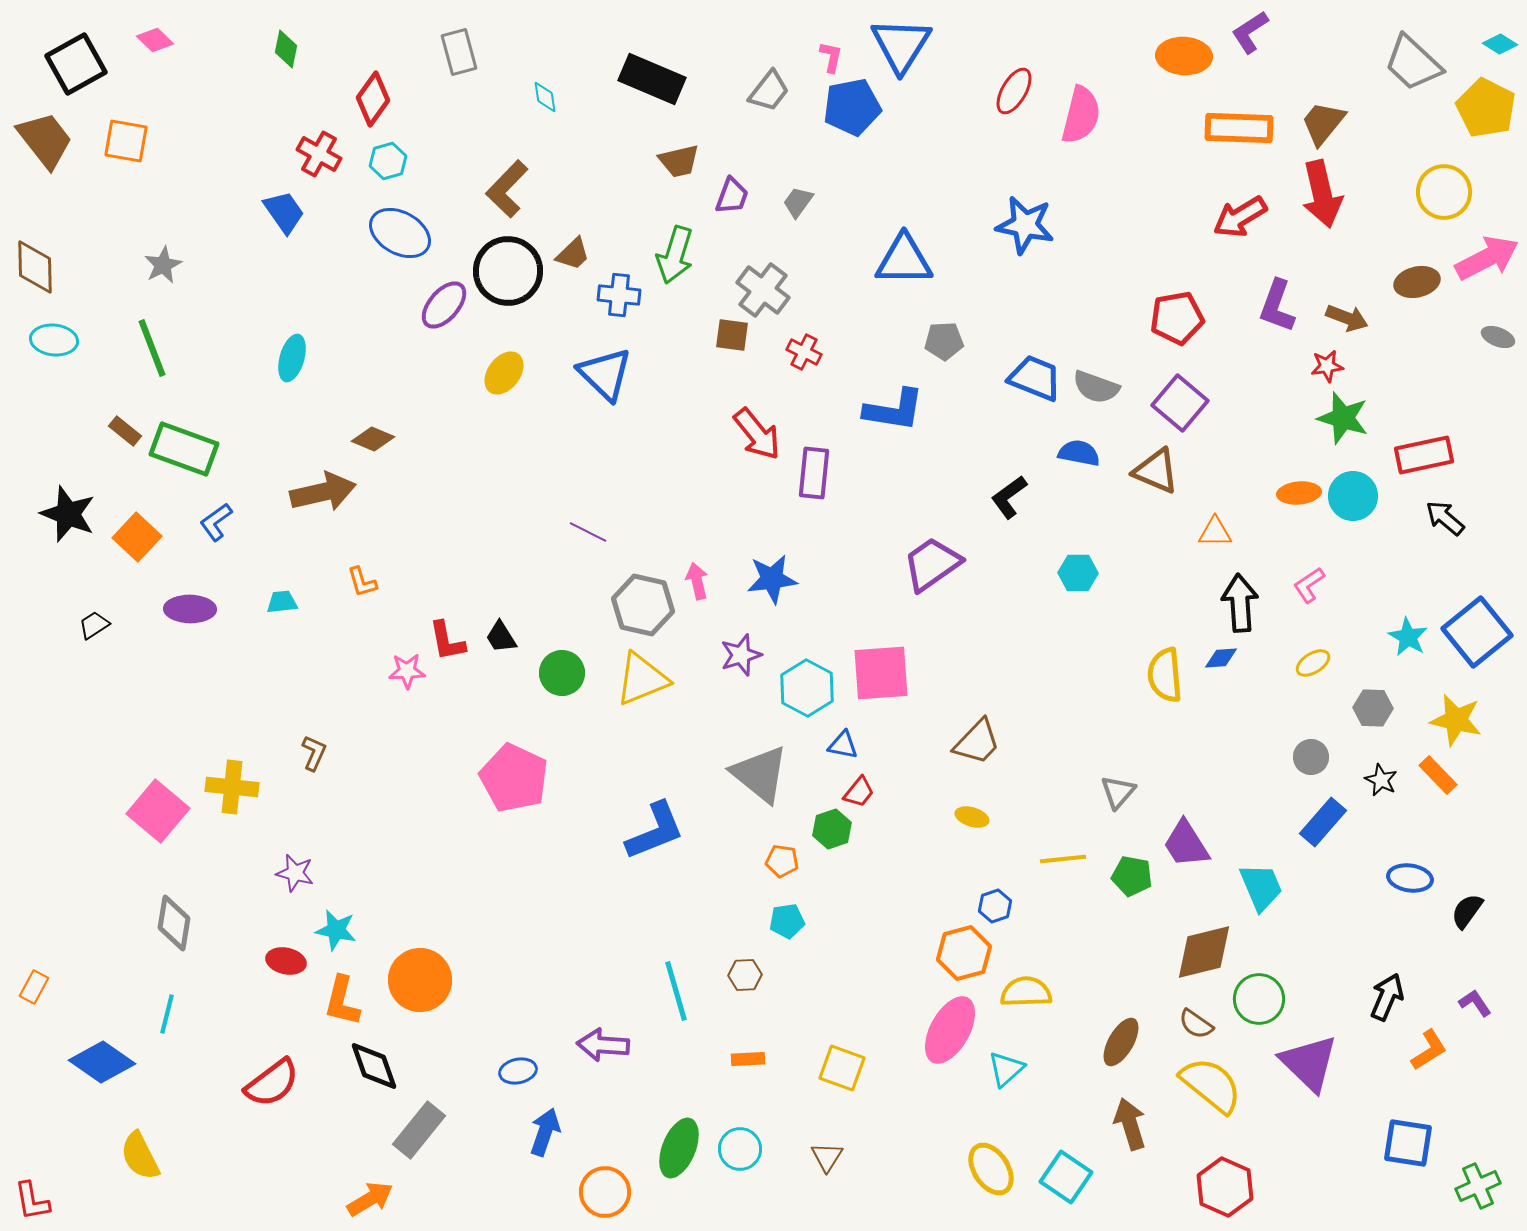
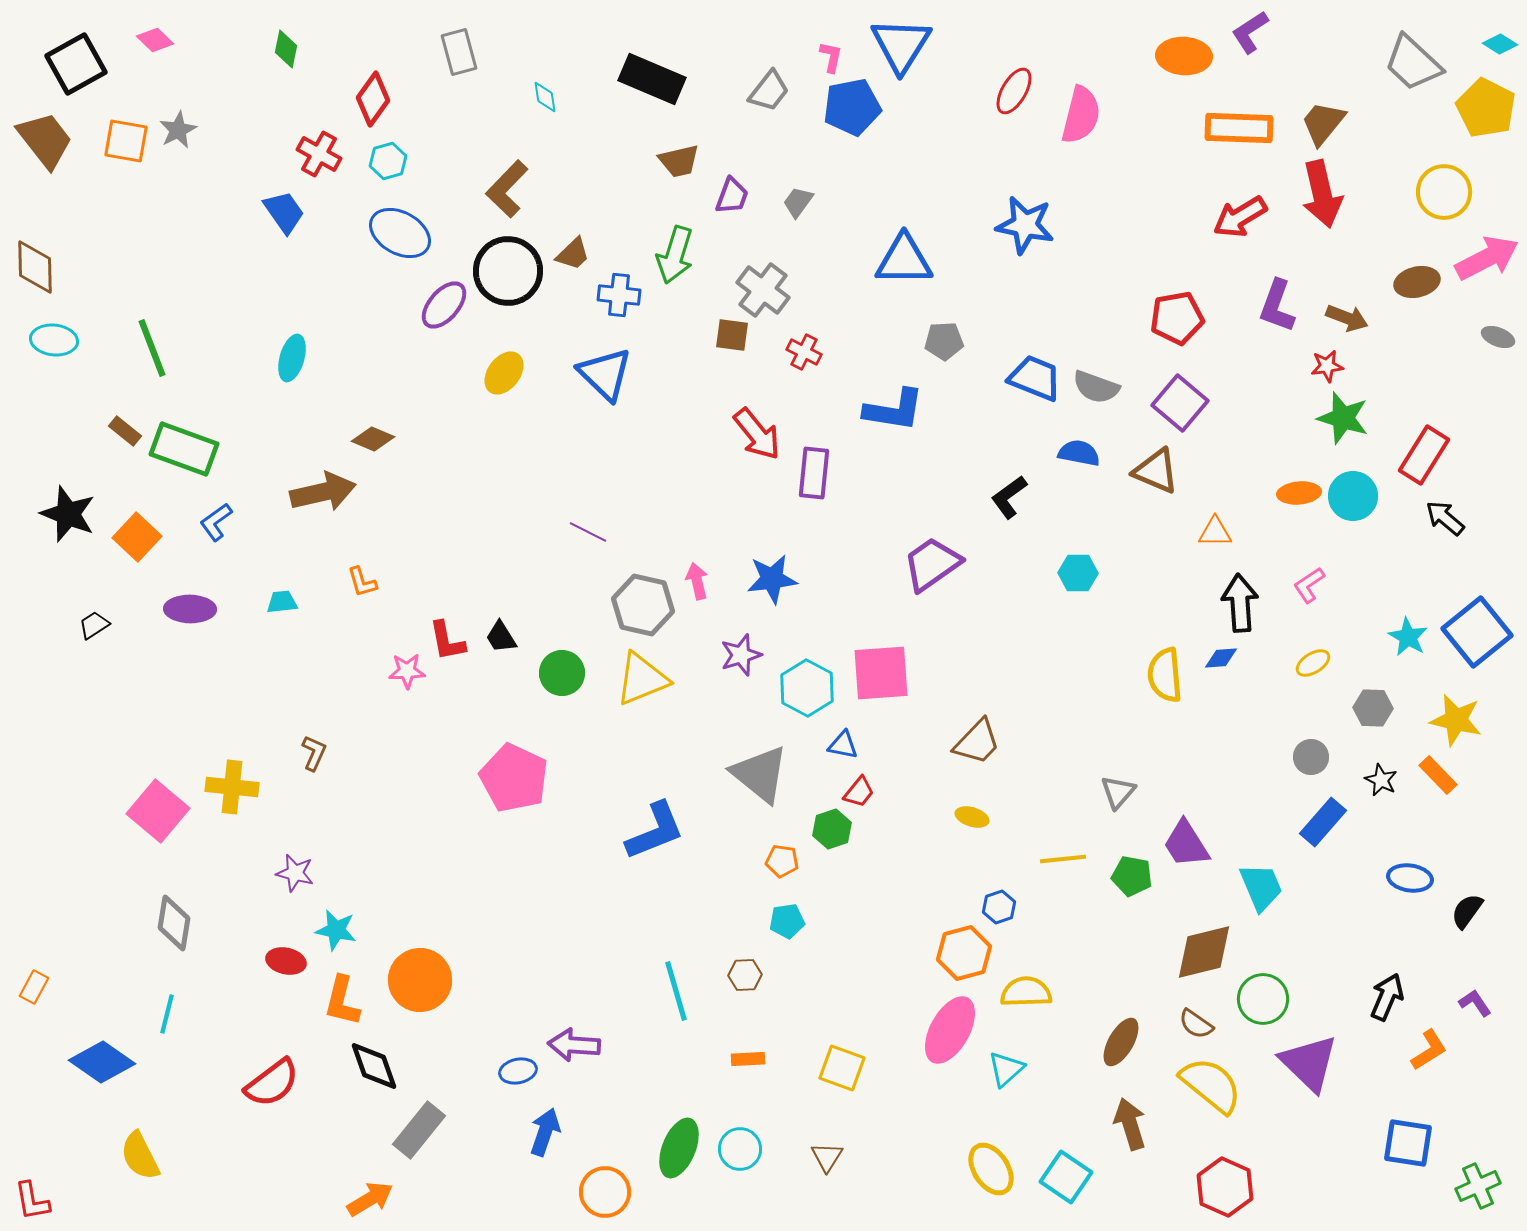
gray star at (163, 265): moved 15 px right, 135 px up
red rectangle at (1424, 455): rotated 46 degrees counterclockwise
blue hexagon at (995, 906): moved 4 px right, 1 px down
green circle at (1259, 999): moved 4 px right
purple arrow at (603, 1045): moved 29 px left
